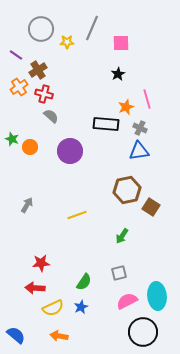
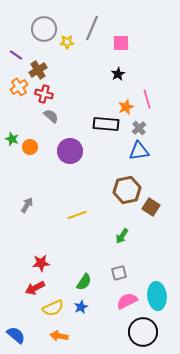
gray circle: moved 3 px right
gray cross: moved 1 px left; rotated 24 degrees clockwise
red arrow: rotated 30 degrees counterclockwise
